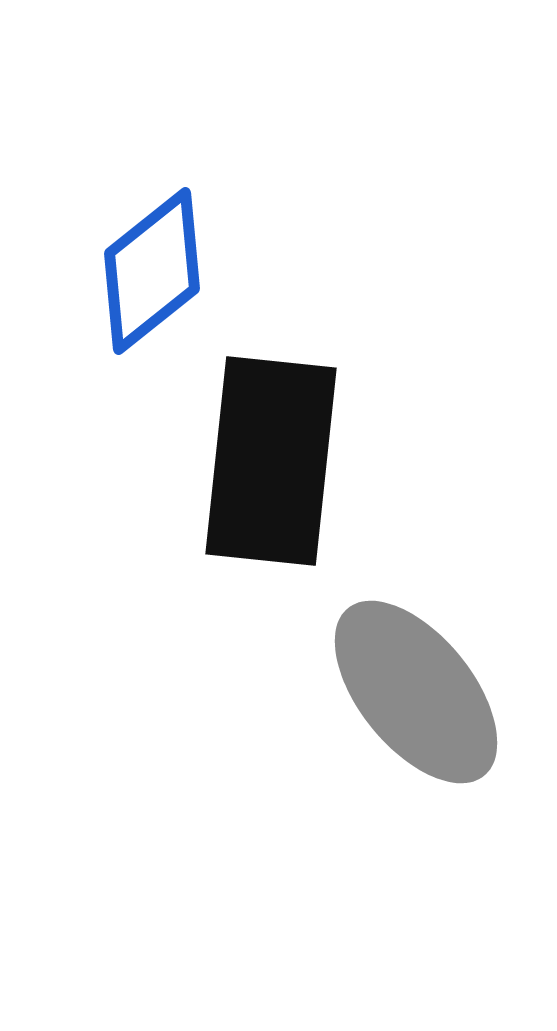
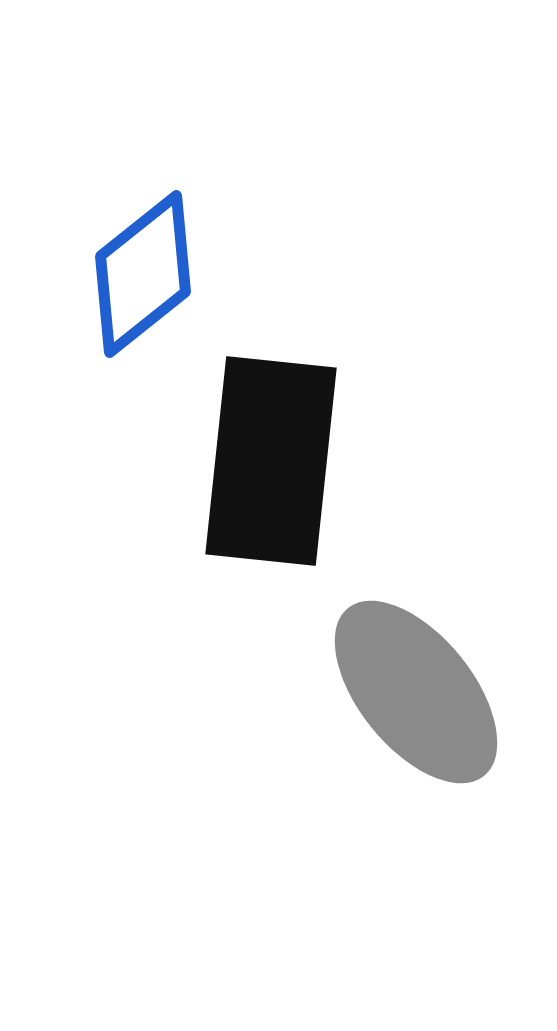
blue diamond: moved 9 px left, 3 px down
